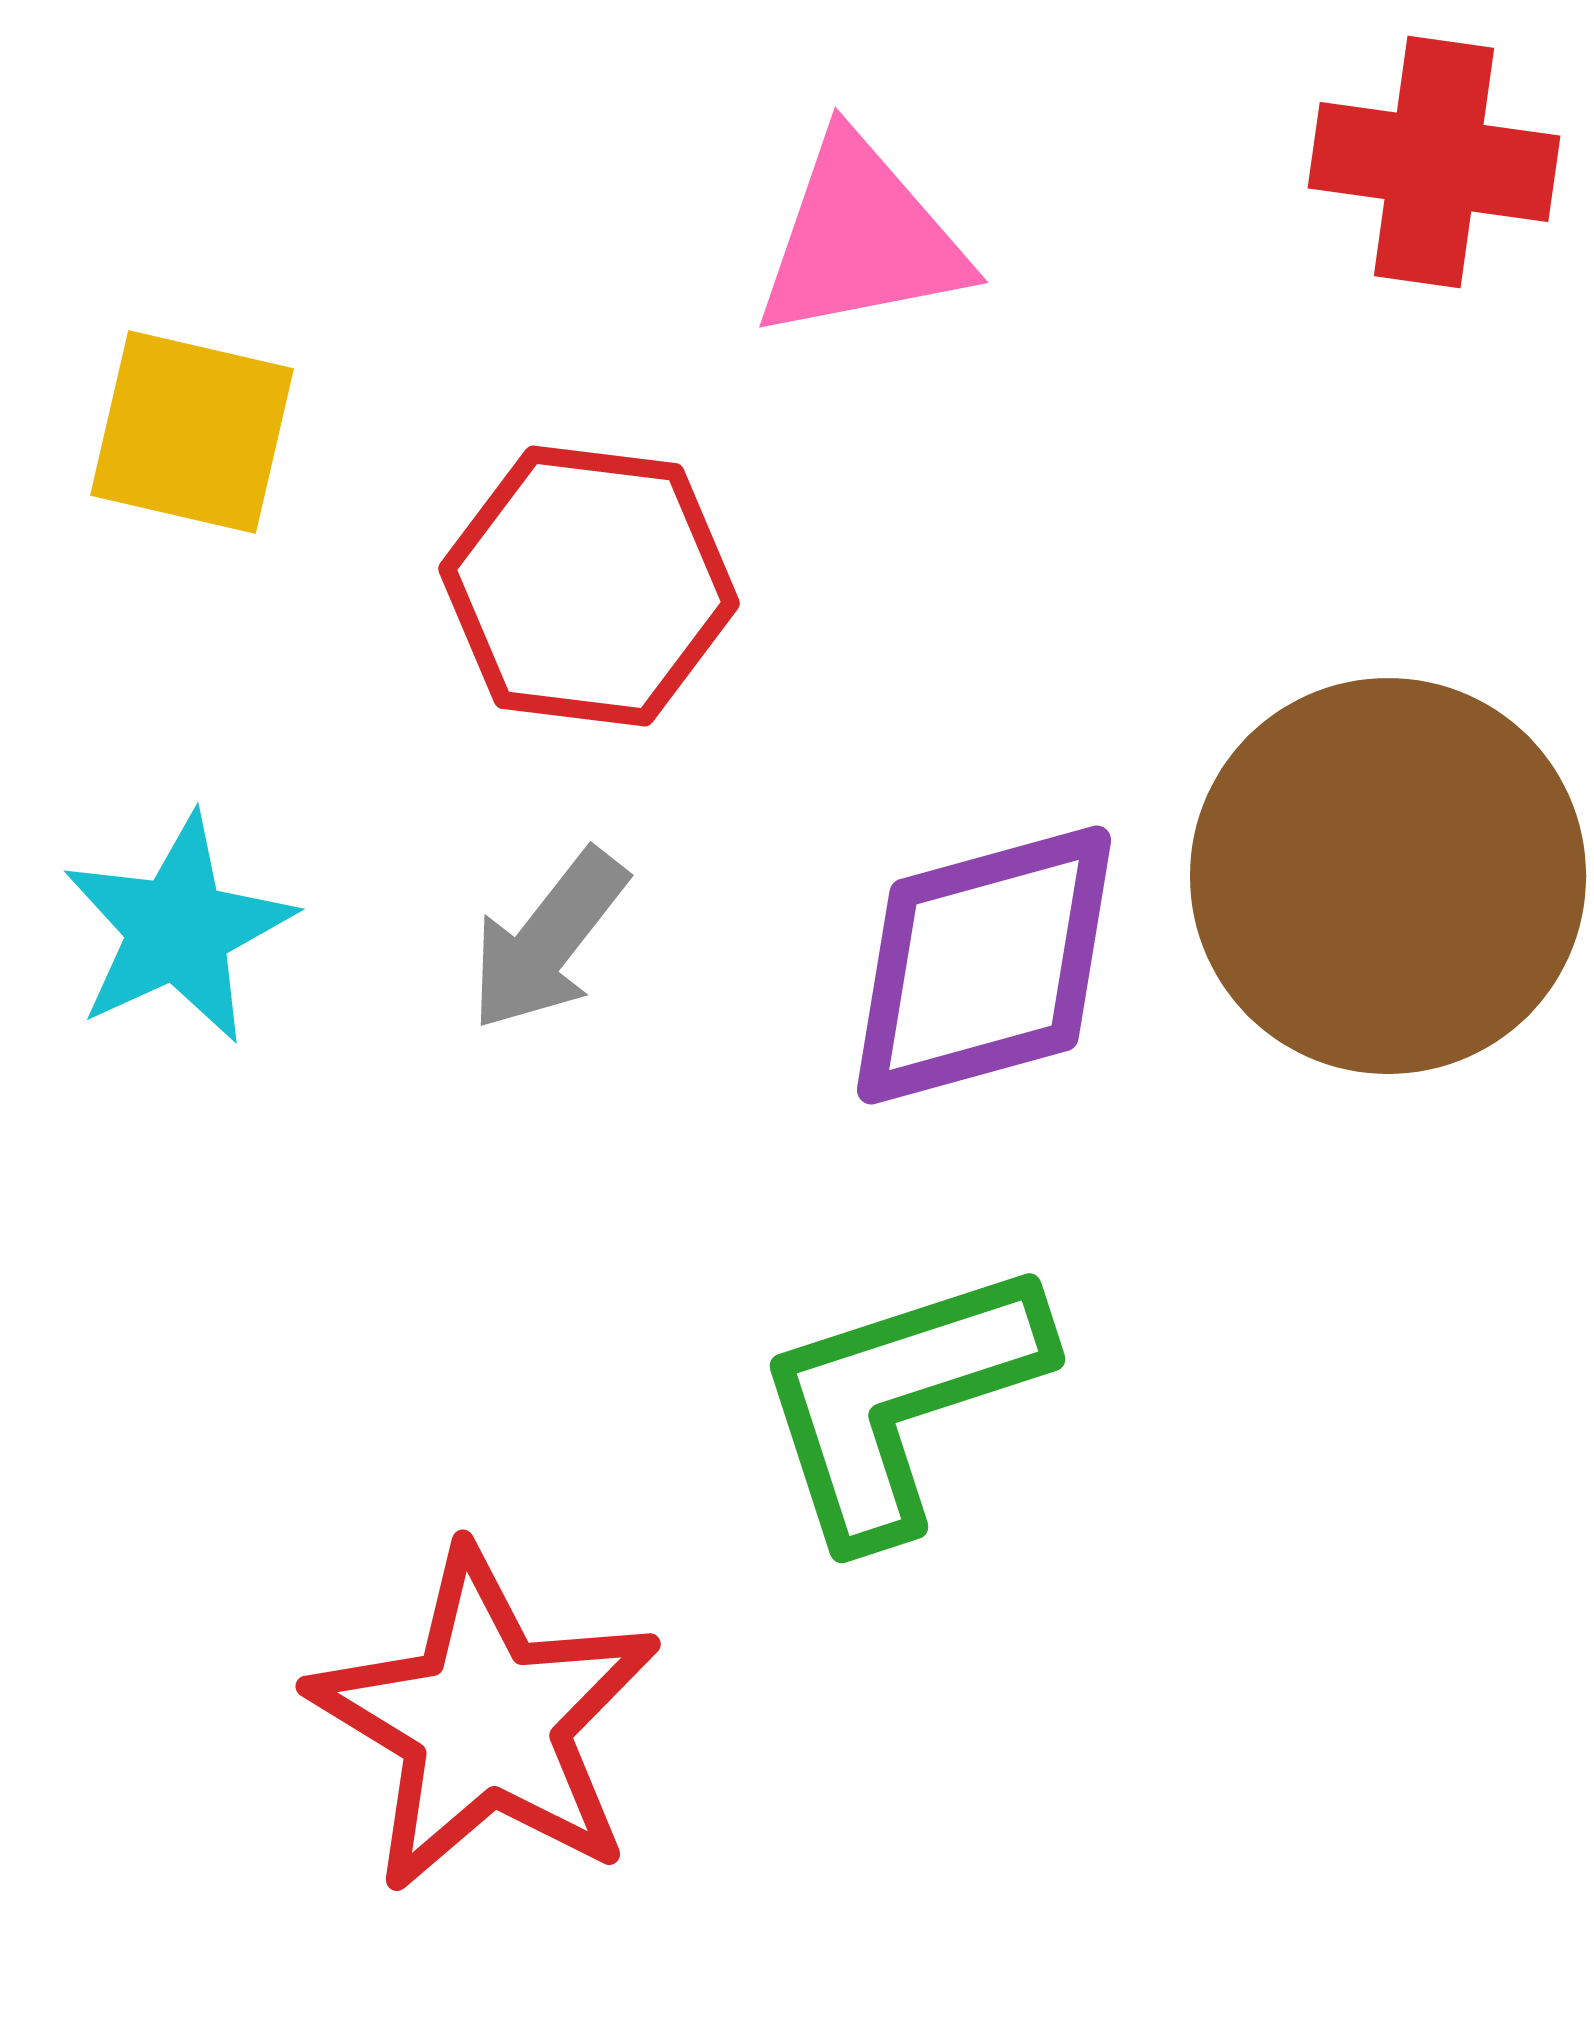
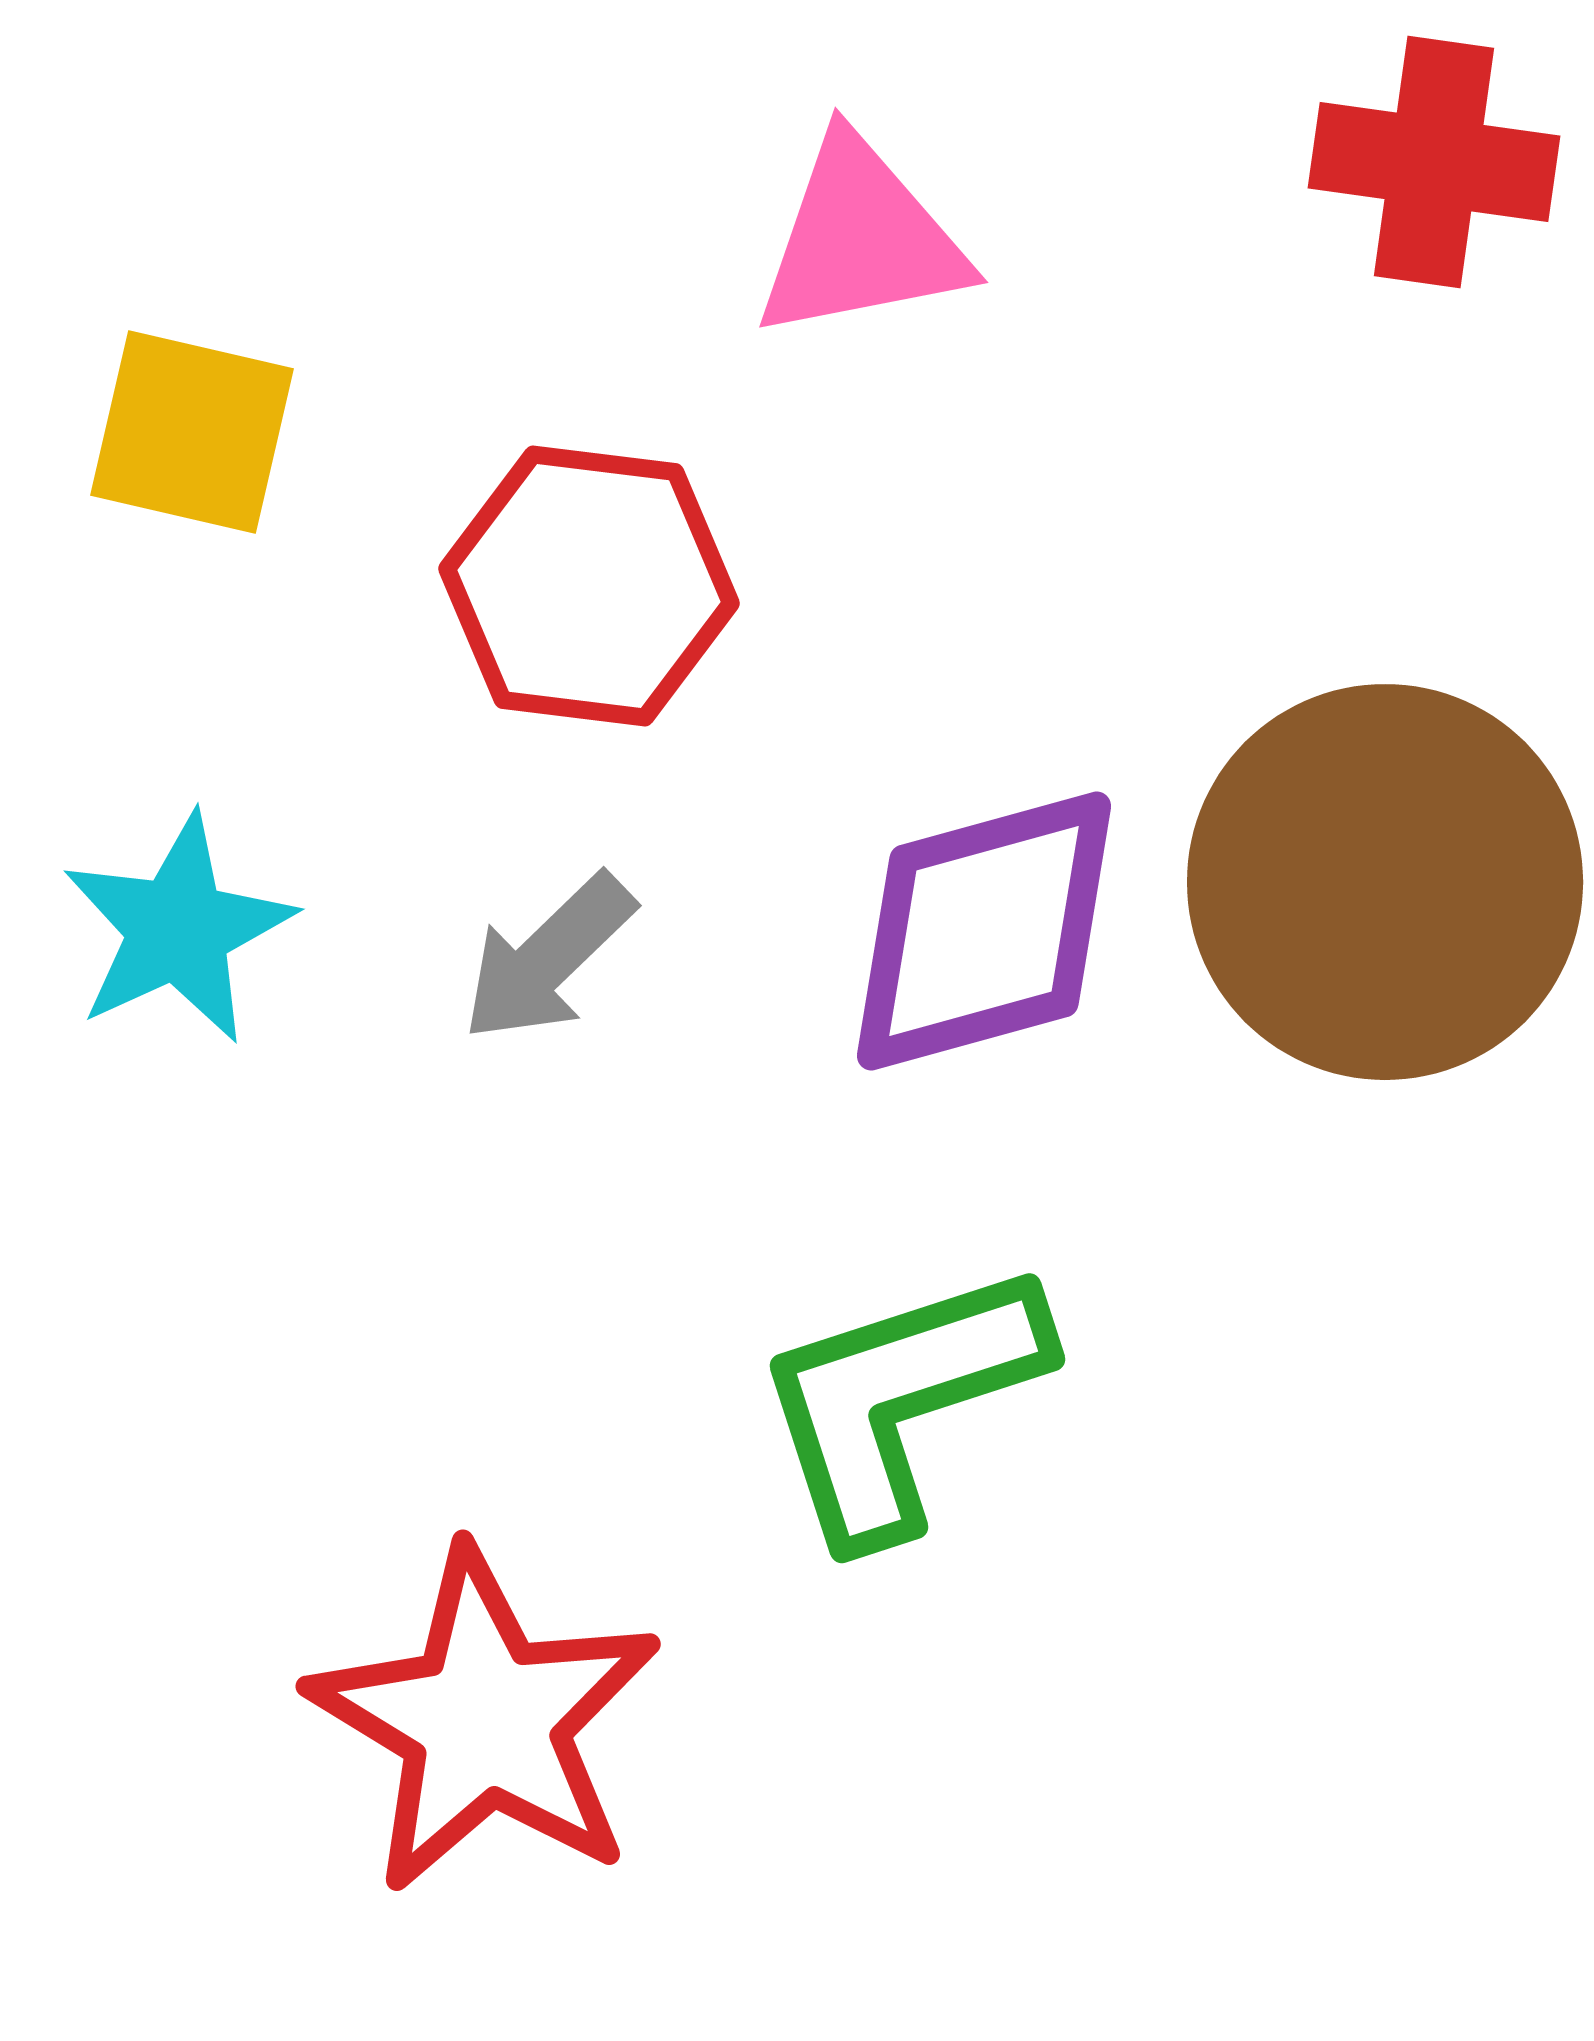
brown circle: moved 3 px left, 6 px down
gray arrow: moved 18 px down; rotated 8 degrees clockwise
purple diamond: moved 34 px up
